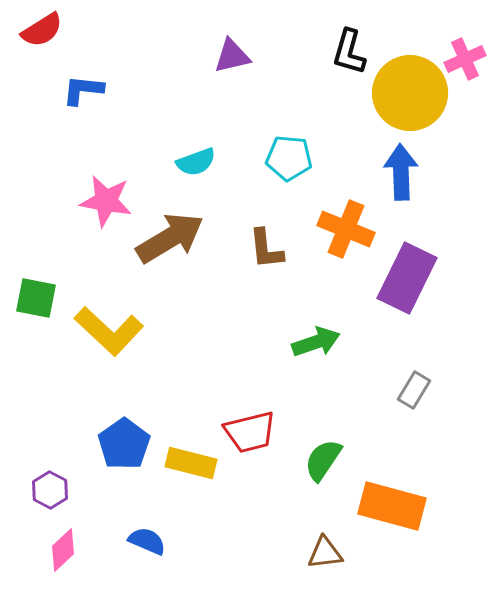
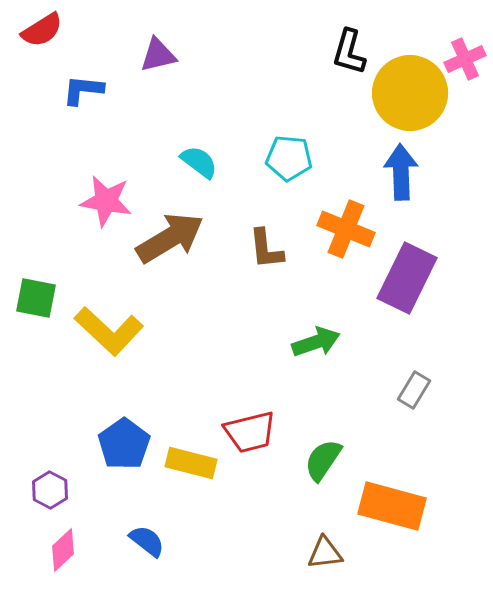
purple triangle: moved 74 px left, 1 px up
cyan semicircle: moved 3 px right; rotated 123 degrees counterclockwise
blue semicircle: rotated 15 degrees clockwise
